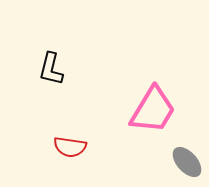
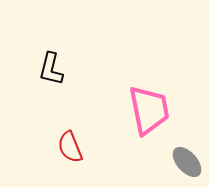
pink trapezoid: moved 4 px left; rotated 42 degrees counterclockwise
red semicircle: rotated 60 degrees clockwise
